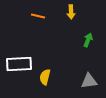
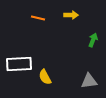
yellow arrow: moved 3 px down; rotated 88 degrees counterclockwise
orange line: moved 2 px down
green arrow: moved 5 px right
yellow semicircle: rotated 42 degrees counterclockwise
